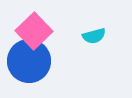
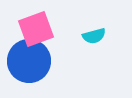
pink square: moved 2 px right, 2 px up; rotated 24 degrees clockwise
